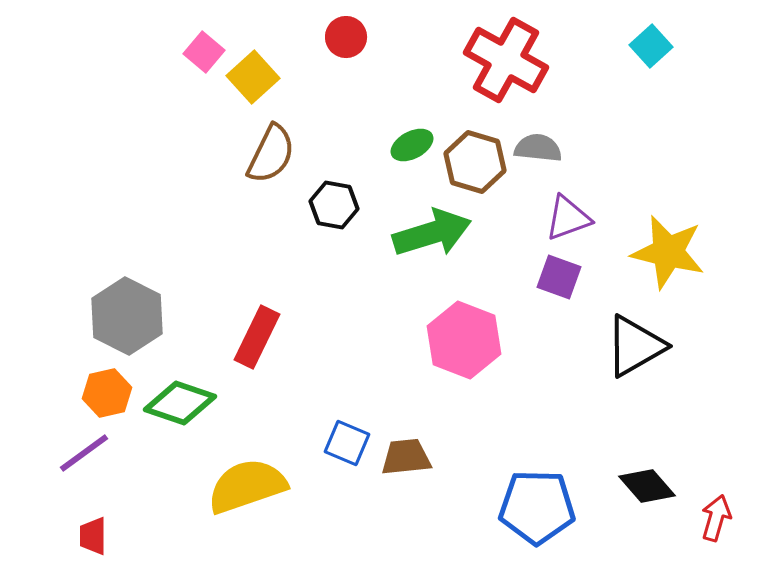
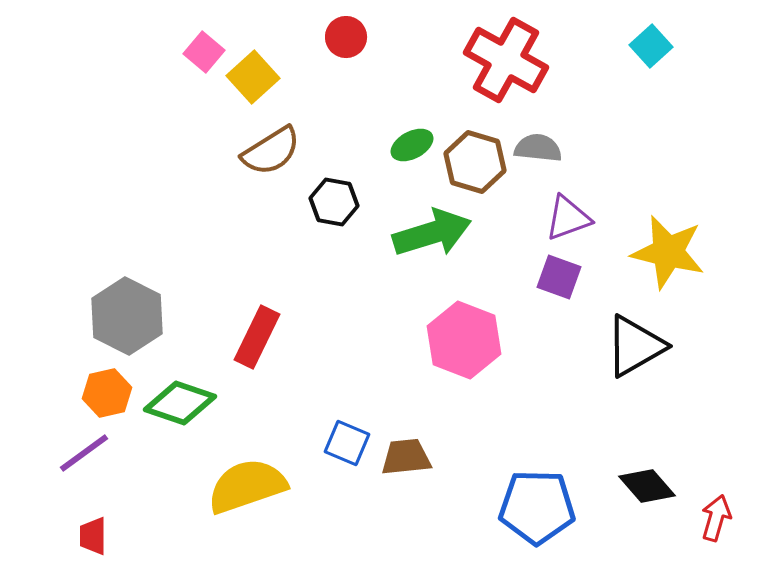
brown semicircle: moved 3 px up; rotated 32 degrees clockwise
black hexagon: moved 3 px up
